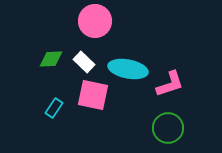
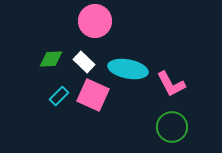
pink L-shape: moved 1 px right; rotated 80 degrees clockwise
pink square: rotated 12 degrees clockwise
cyan rectangle: moved 5 px right, 12 px up; rotated 12 degrees clockwise
green circle: moved 4 px right, 1 px up
